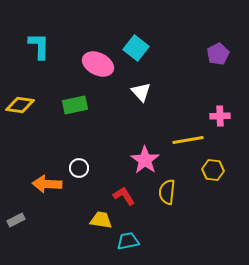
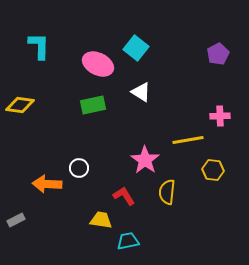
white triangle: rotated 15 degrees counterclockwise
green rectangle: moved 18 px right
